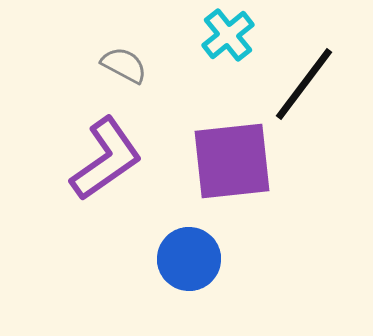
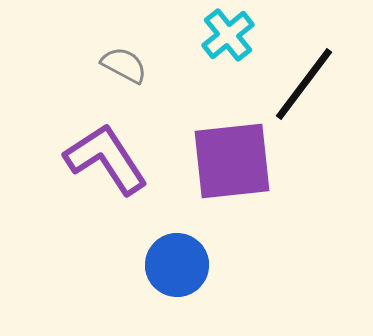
purple L-shape: rotated 88 degrees counterclockwise
blue circle: moved 12 px left, 6 px down
